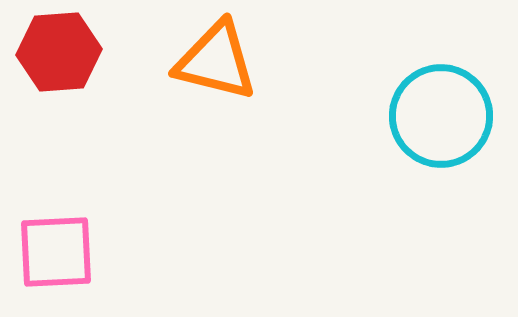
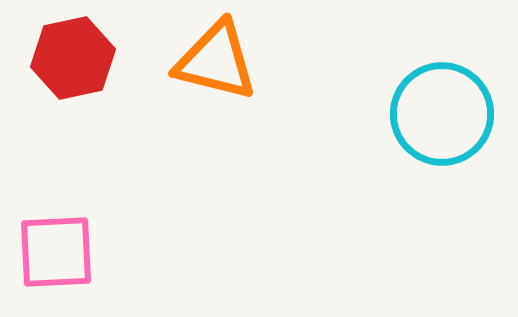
red hexagon: moved 14 px right, 6 px down; rotated 8 degrees counterclockwise
cyan circle: moved 1 px right, 2 px up
